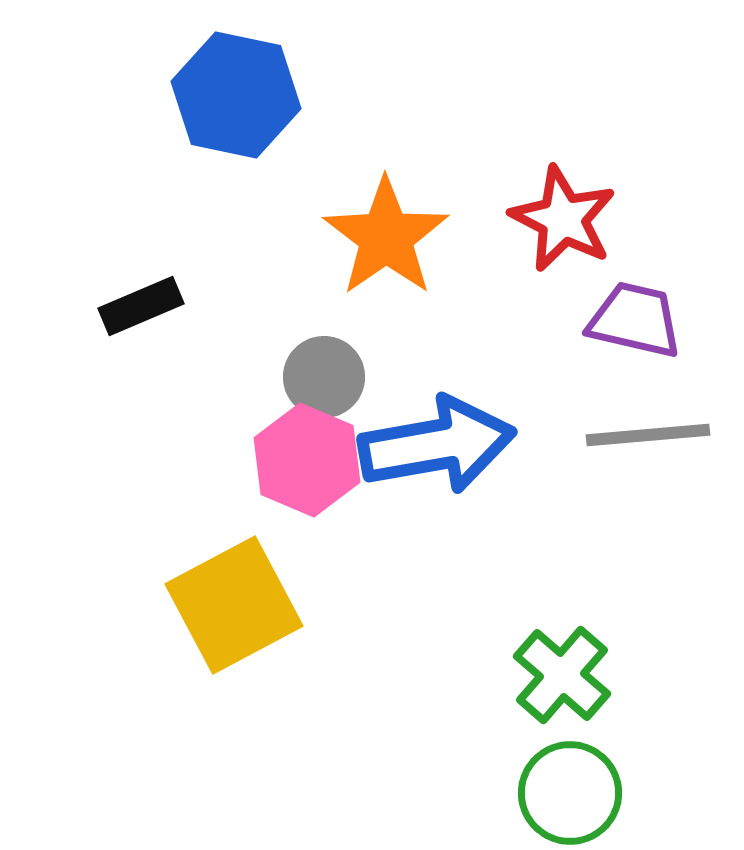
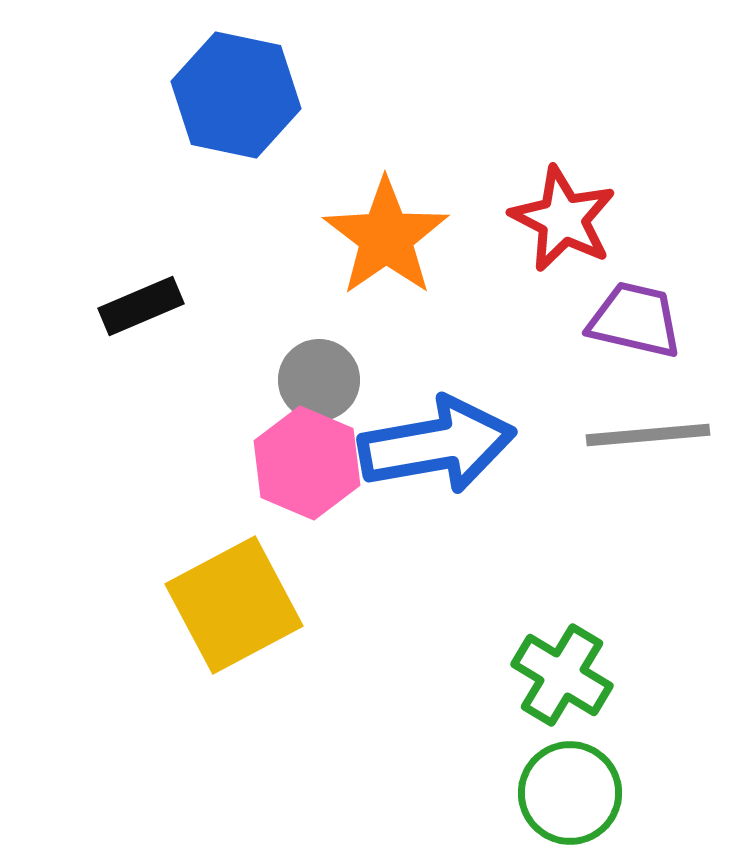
gray circle: moved 5 px left, 3 px down
pink hexagon: moved 3 px down
green cross: rotated 10 degrees counterclockwise
